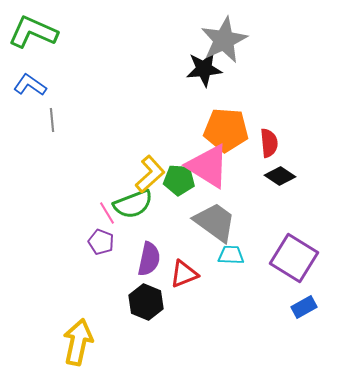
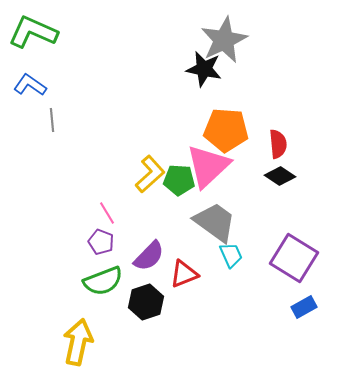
black star: rotated 18 degrees clockwise
red semicircle: moved 9 px right, 1 px down
pink triangle: rotated 45 degrees clockwise
green semicircle: moved 30 px left, 77 px down
cyan trapezoid: rotated 64 degrees clockwise
purple semicircle: moved 3 px up; rotated 32 degrees clockwise
black hexagon: rotated 20 degrees clockwise
